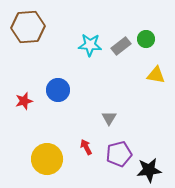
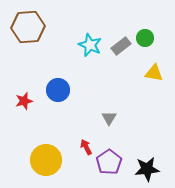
green circle: moved 1 px left, 1 px up
cyan star: rotated 20 degrees clockwise
yellow triangle: moved 2 px left, 2 px up
purple pentagon: moved 10 px left, 8 px down; rotated 20 degrees counterclockwise
yellow circle: moved 1 px left, 1 px down
black star: moved 2 px left, 1 px up
